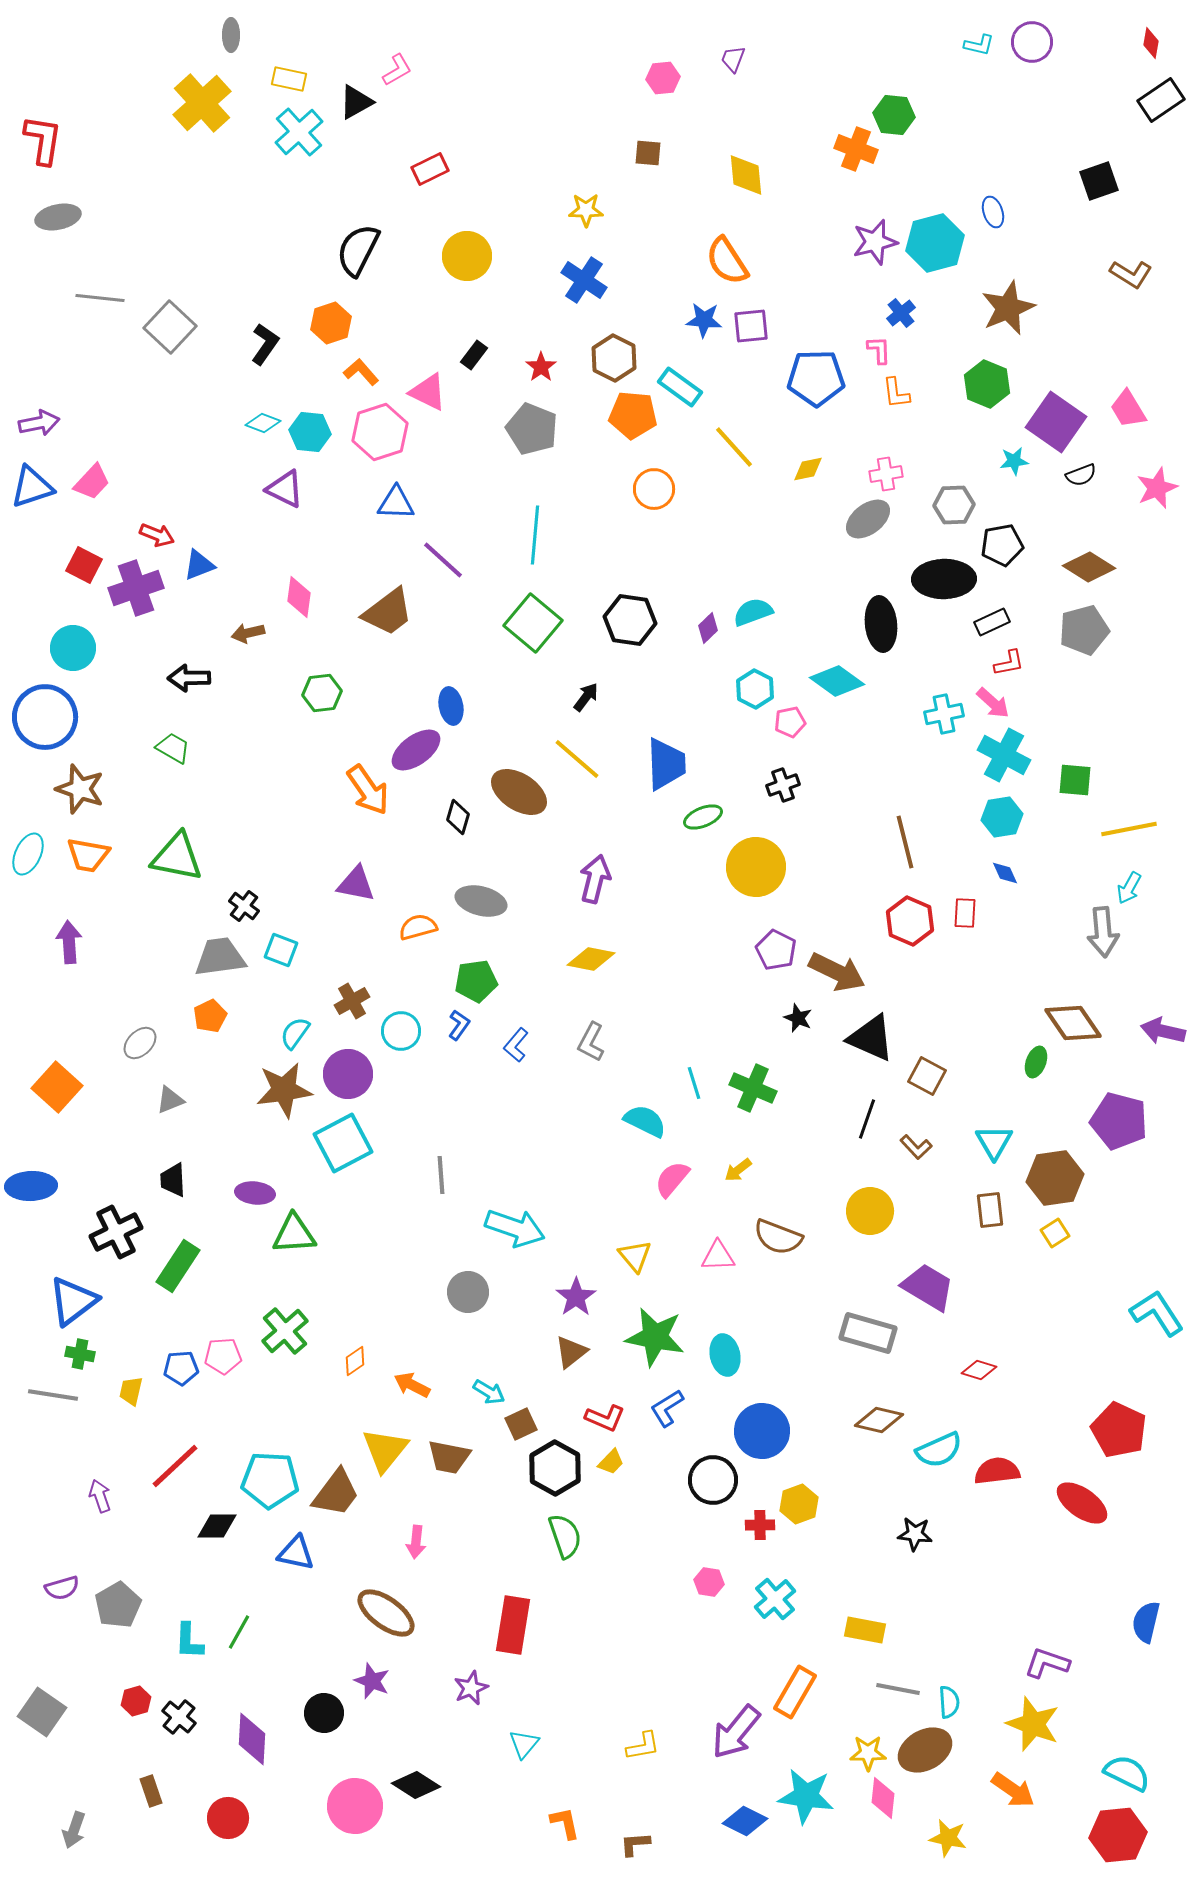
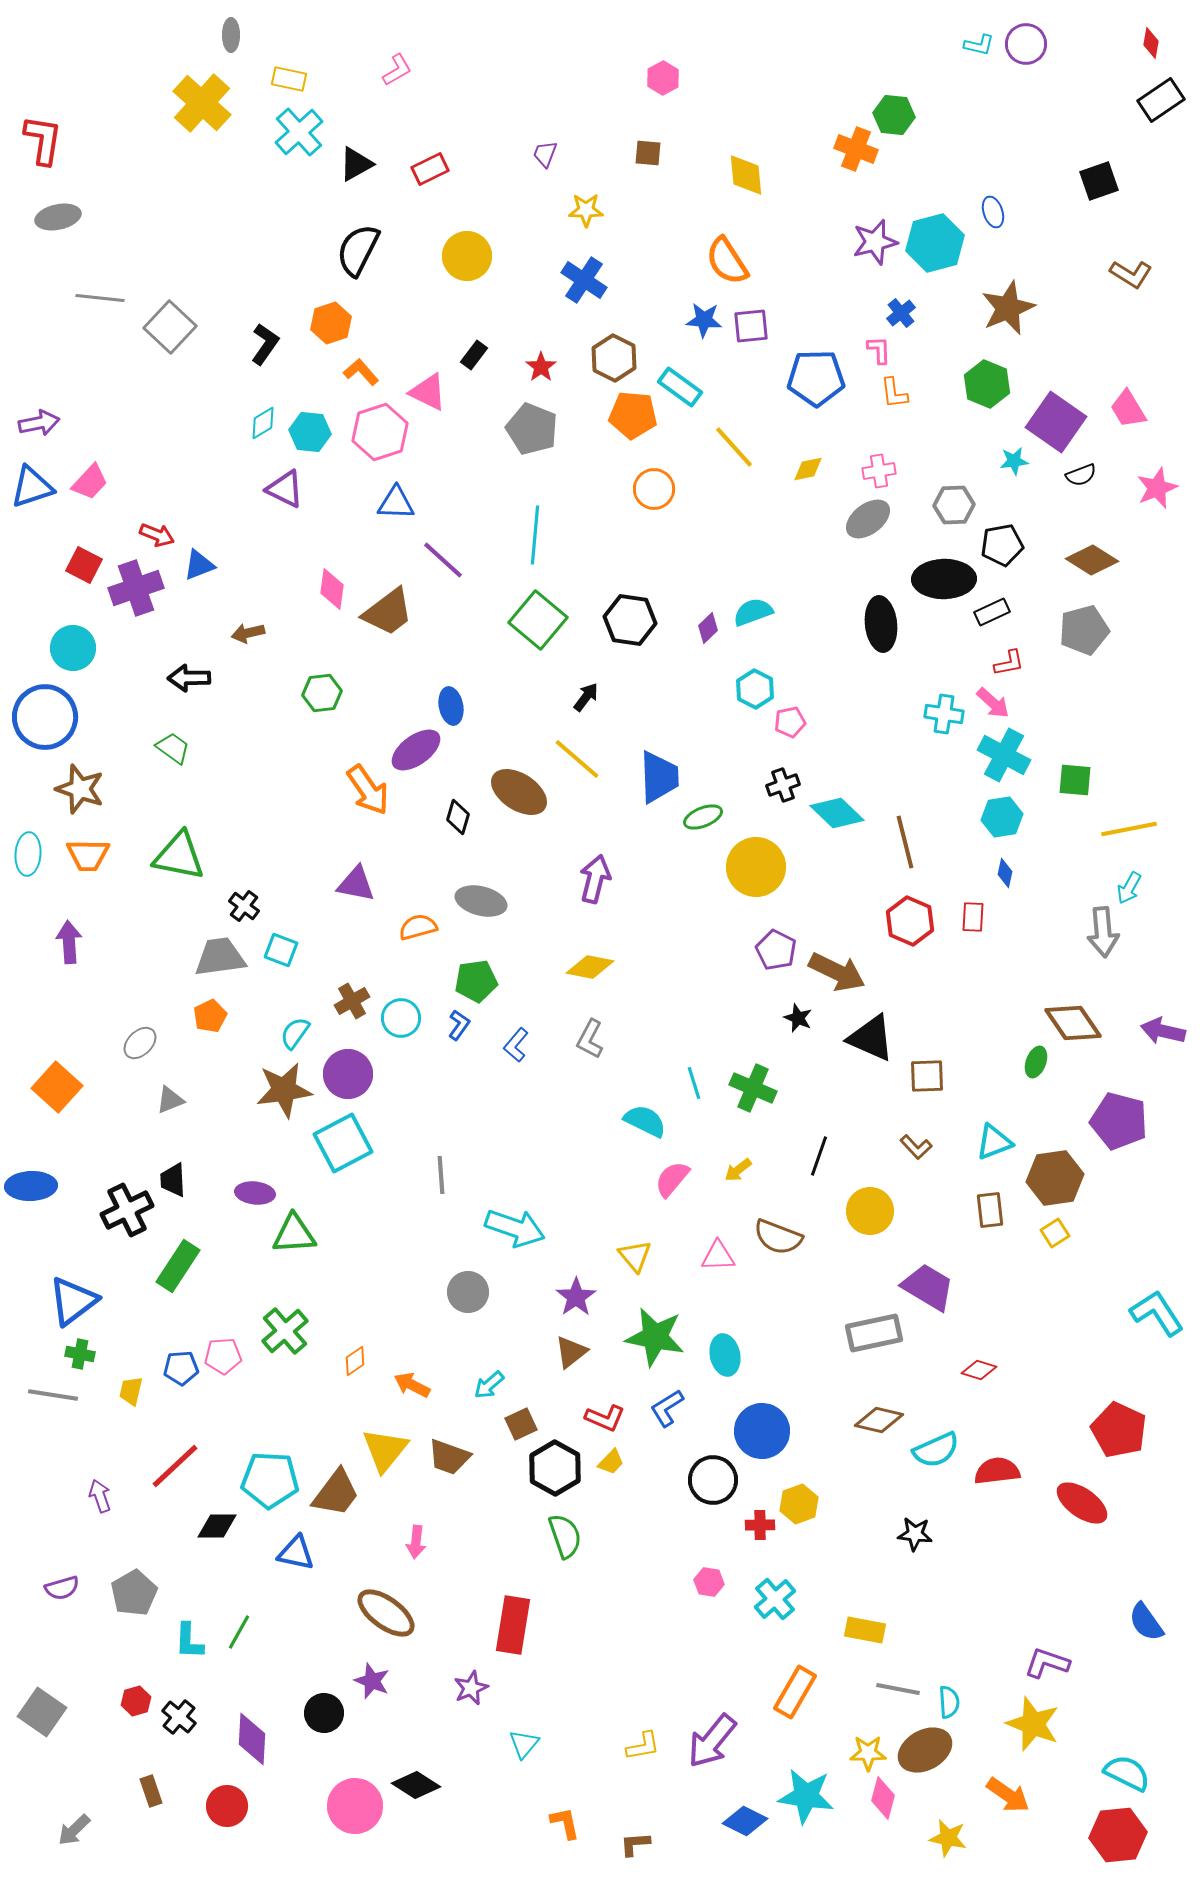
purple circle at (1032, 42): moved 6 px left, 2 px down
purple trapezoid at (733, 59): moved 188 px left, 95 px down
pink hexagon at (663, 78): rotated 24 degrees counterclockwise
black triangle at (356, 102): moved 62 px down
yellow cross at (202, 103): rotated 6 degrees counterclockwise
orange L-shape at (896, 393): moved 2 px left
cyan diamond at (263, 423): rotated 52 degrees counterclockwise
pink cross at (886, 474): moved 7 px left, 3 px up
pink trapezoid at (92, 482): moved 2 px left
brown diamond at (1089, 567): moved 3 px right, 7 px up
pink diamond at (299, 597): moved 33 px right, 8 px up
black rectangle at (992, 622): moved 10 px up
green square at (533, 623): moved 5 px right, 3 px up
cyan diamond at (837, 681): moved 132 px down; rotated 8 degrees clockwise
cyan cross at (944, 714): rotated 21 degrees clockwise
green trapezoid at (173, 748): rotated 6 degrees clockwise
blue trapezoid at (666, 764): moved 7 px left, 13 px down
cyan ellipse at (28, 854): rotated 21 degrees counterclockwise
orange trapezoid at (88, 855): rotated 9 degrees counterclockwise
green triangle at (177, 857): moved 2 px right, 1 px up
blue diamond at (1005, 873): rotated 36 degrees clockwise
red rectangle at (965, 913): moved 8 px right, 4 px down
yellow diamond at (591, 959): moved 1 px left, 8 px down
cyan circle at (401, 1031): moved 13 px up
gray L-shape at (591, 1042): moved 1 px left, 3 px up
brown square at (927, 1076): rotated 30 degrees counterclockwise
black line at (867, 1119): moved 48 px left, 37 px down
cyan triangle at (994, 1142): rotated 39 degrees clockwise
black cross at (116, 1232): moved 11 px right, 22 px up
gray rectangle at (868, 1333): moved 6 px right; rotated 28 degrees counterclockwise
cyan arrow at (489, 1392): moved 7 px up; rotated 108 degrees clockwise
cyan semicircle at (939, 1450): moved 3 px left
brown trapezoid at (449, 1457): rotated 9 degrees clockwise
gray pentagon at (118, 1605): moved 16 px right, 12 px up
blue semicircle at (1146, 1622): rotated 48 degrees counterclockwise
purple arrow at (736, 1732): moved 24 px left, 9 px down
orange arrow at (1013, 1790): moved 5 px left, 5 px down
pink diamond at (883, 1798): rotated 9 degrees clockwise
red circle at (228, 1818): moved 1 px left, 12 px up
gray arrow at (74, 1830): rotated 27 degrees clockwise
